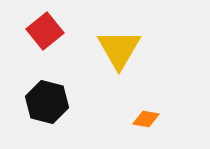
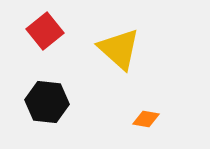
yellow triangle: rotated 18 degrees counterclockwise
black hexagon: rotated 9 degrees counterclockwise
